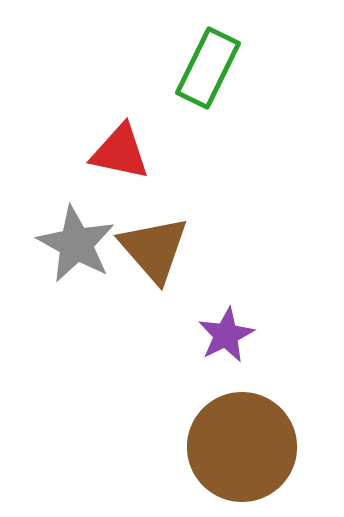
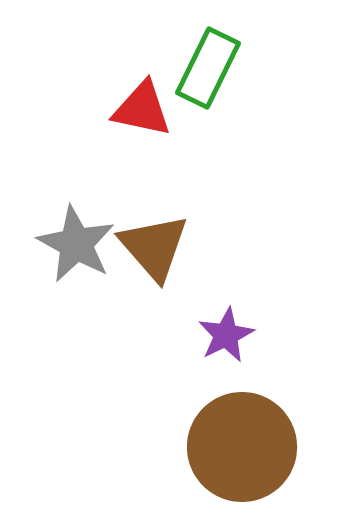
red triangle: moved 22 px right, 43 px up
brown triangle: moved 2 px up
